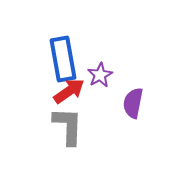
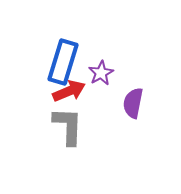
blue rectangle: moved 3 px down; rotated 27 degrees clockwise
purple star: moved 1 px right, 2 px up
red arrow: rotated 12 degrees clockwise
